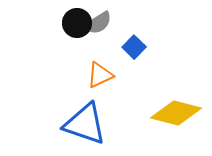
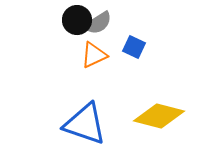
black circle: moved 3 px up
blue square: rotated 20 degrees counterclockwise
orange triangle: moved 6 px left, 20 px up
yellow diamond: moved 17 px left, 3 px down
